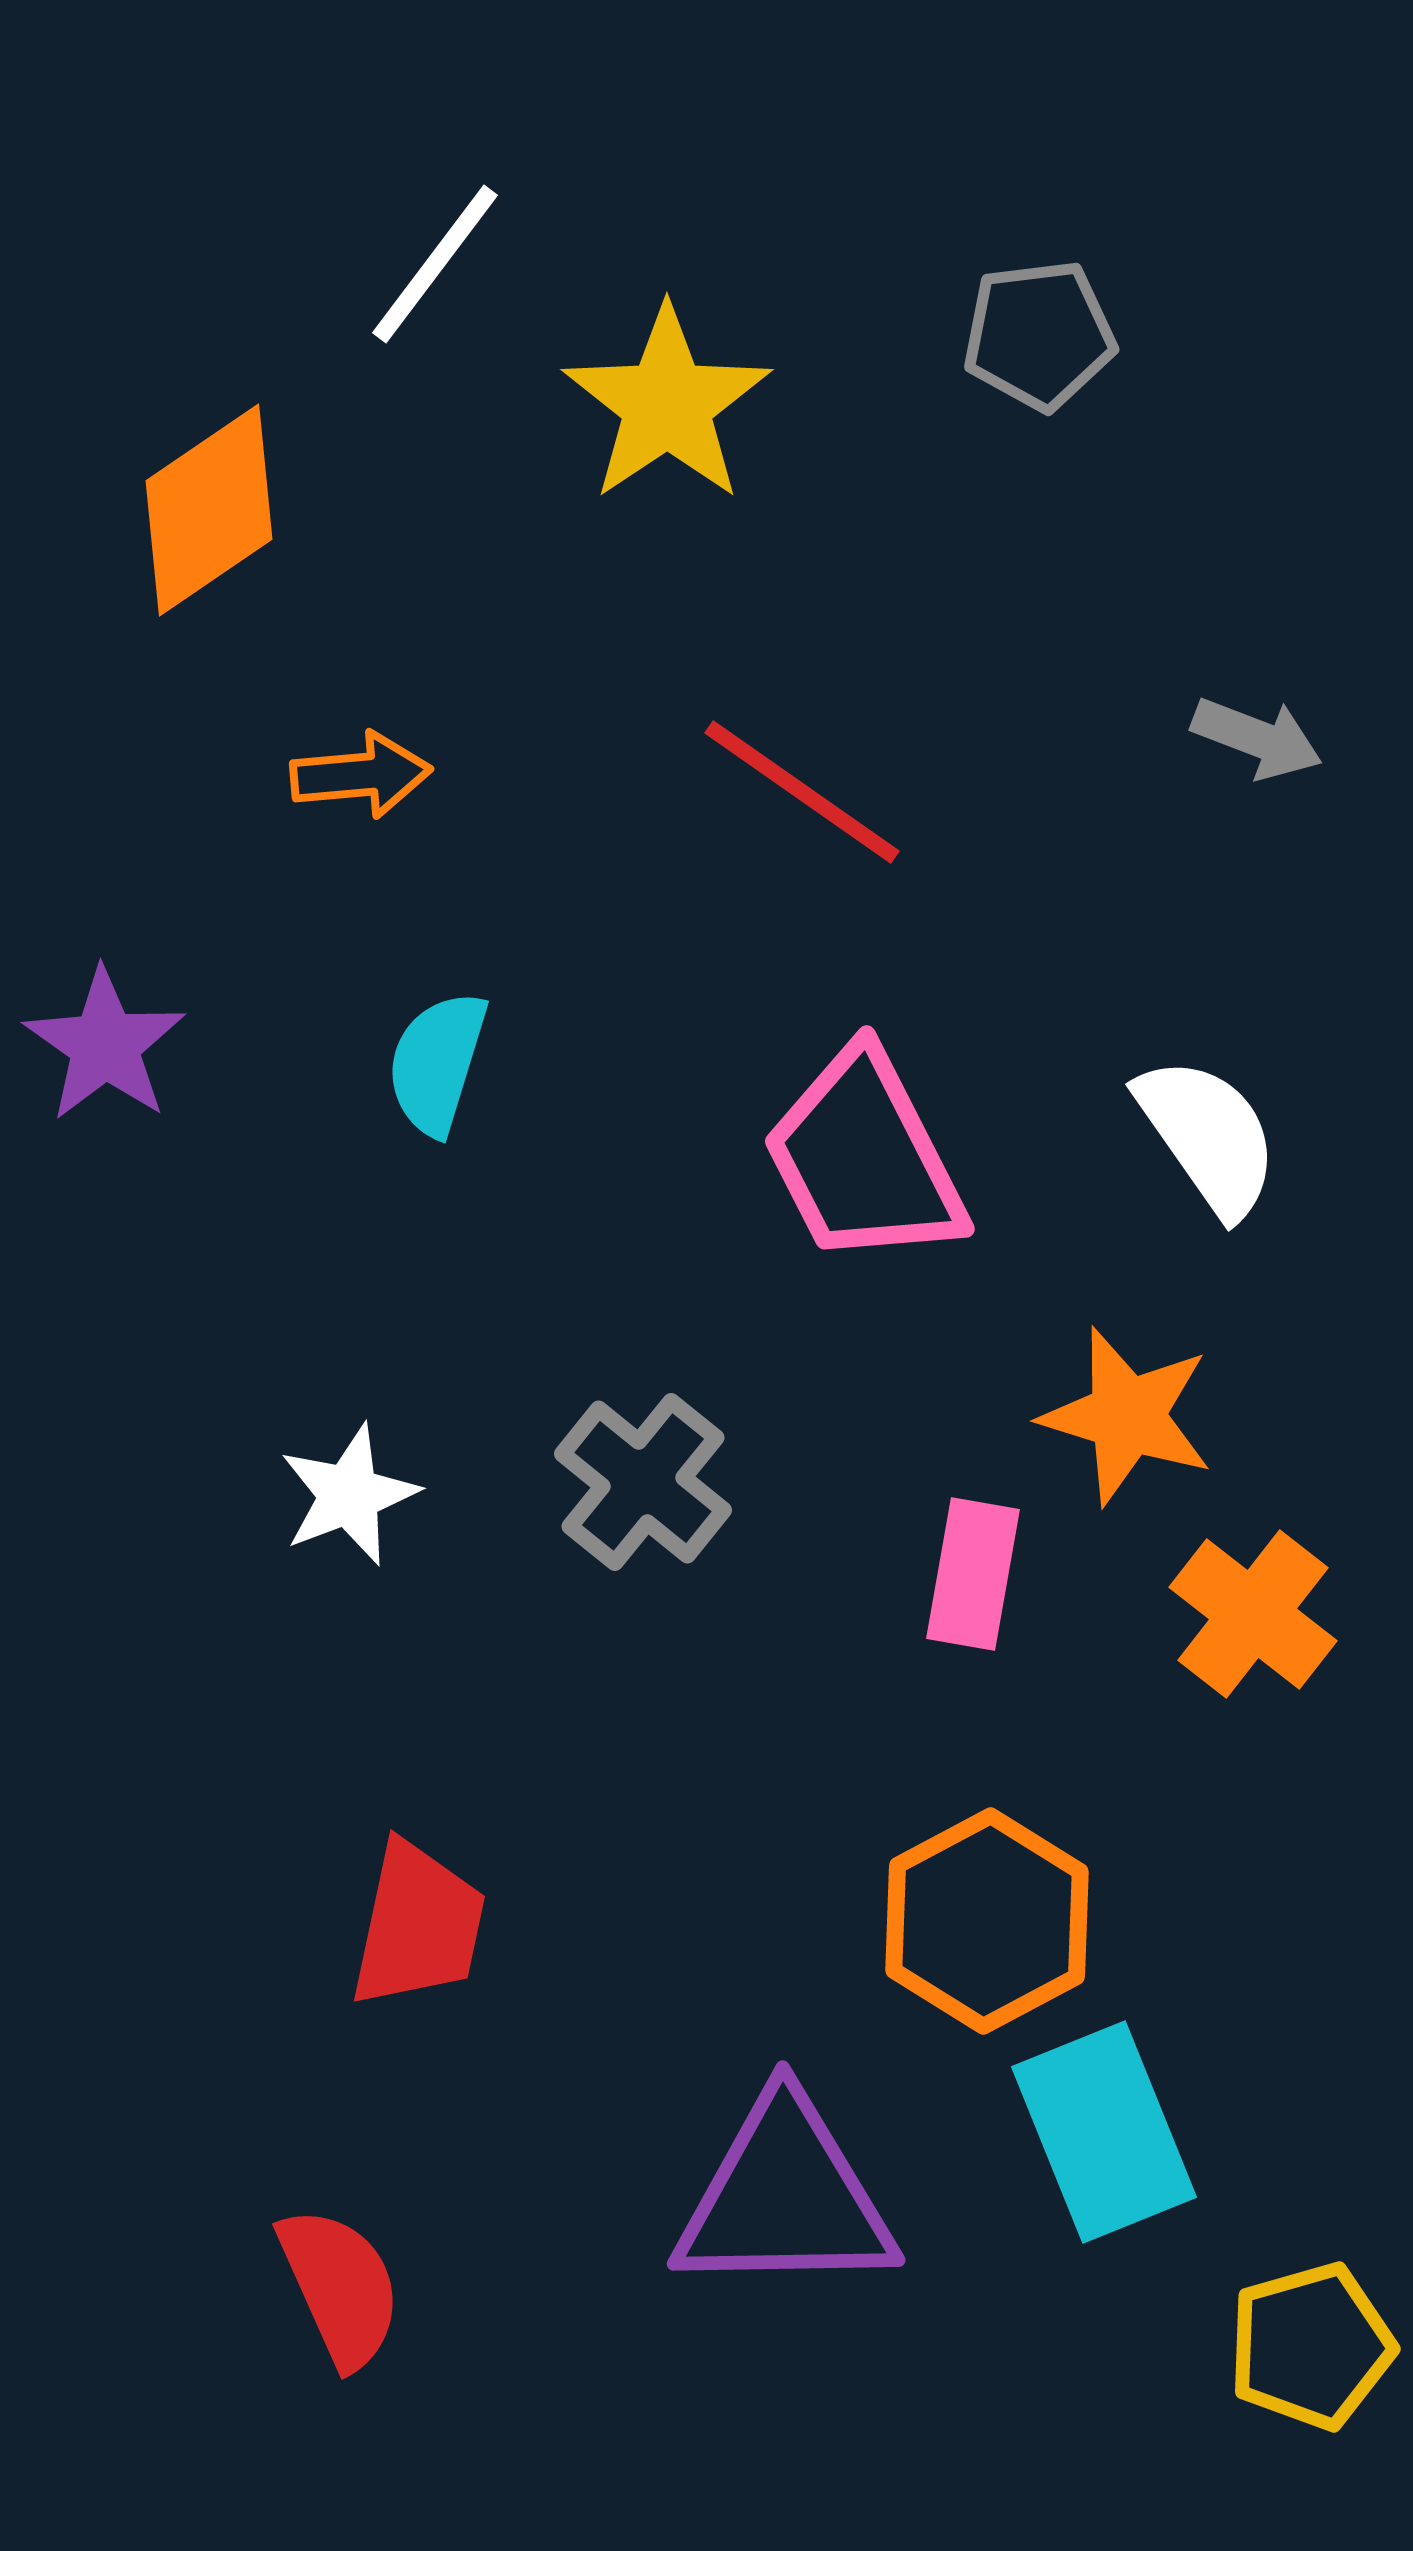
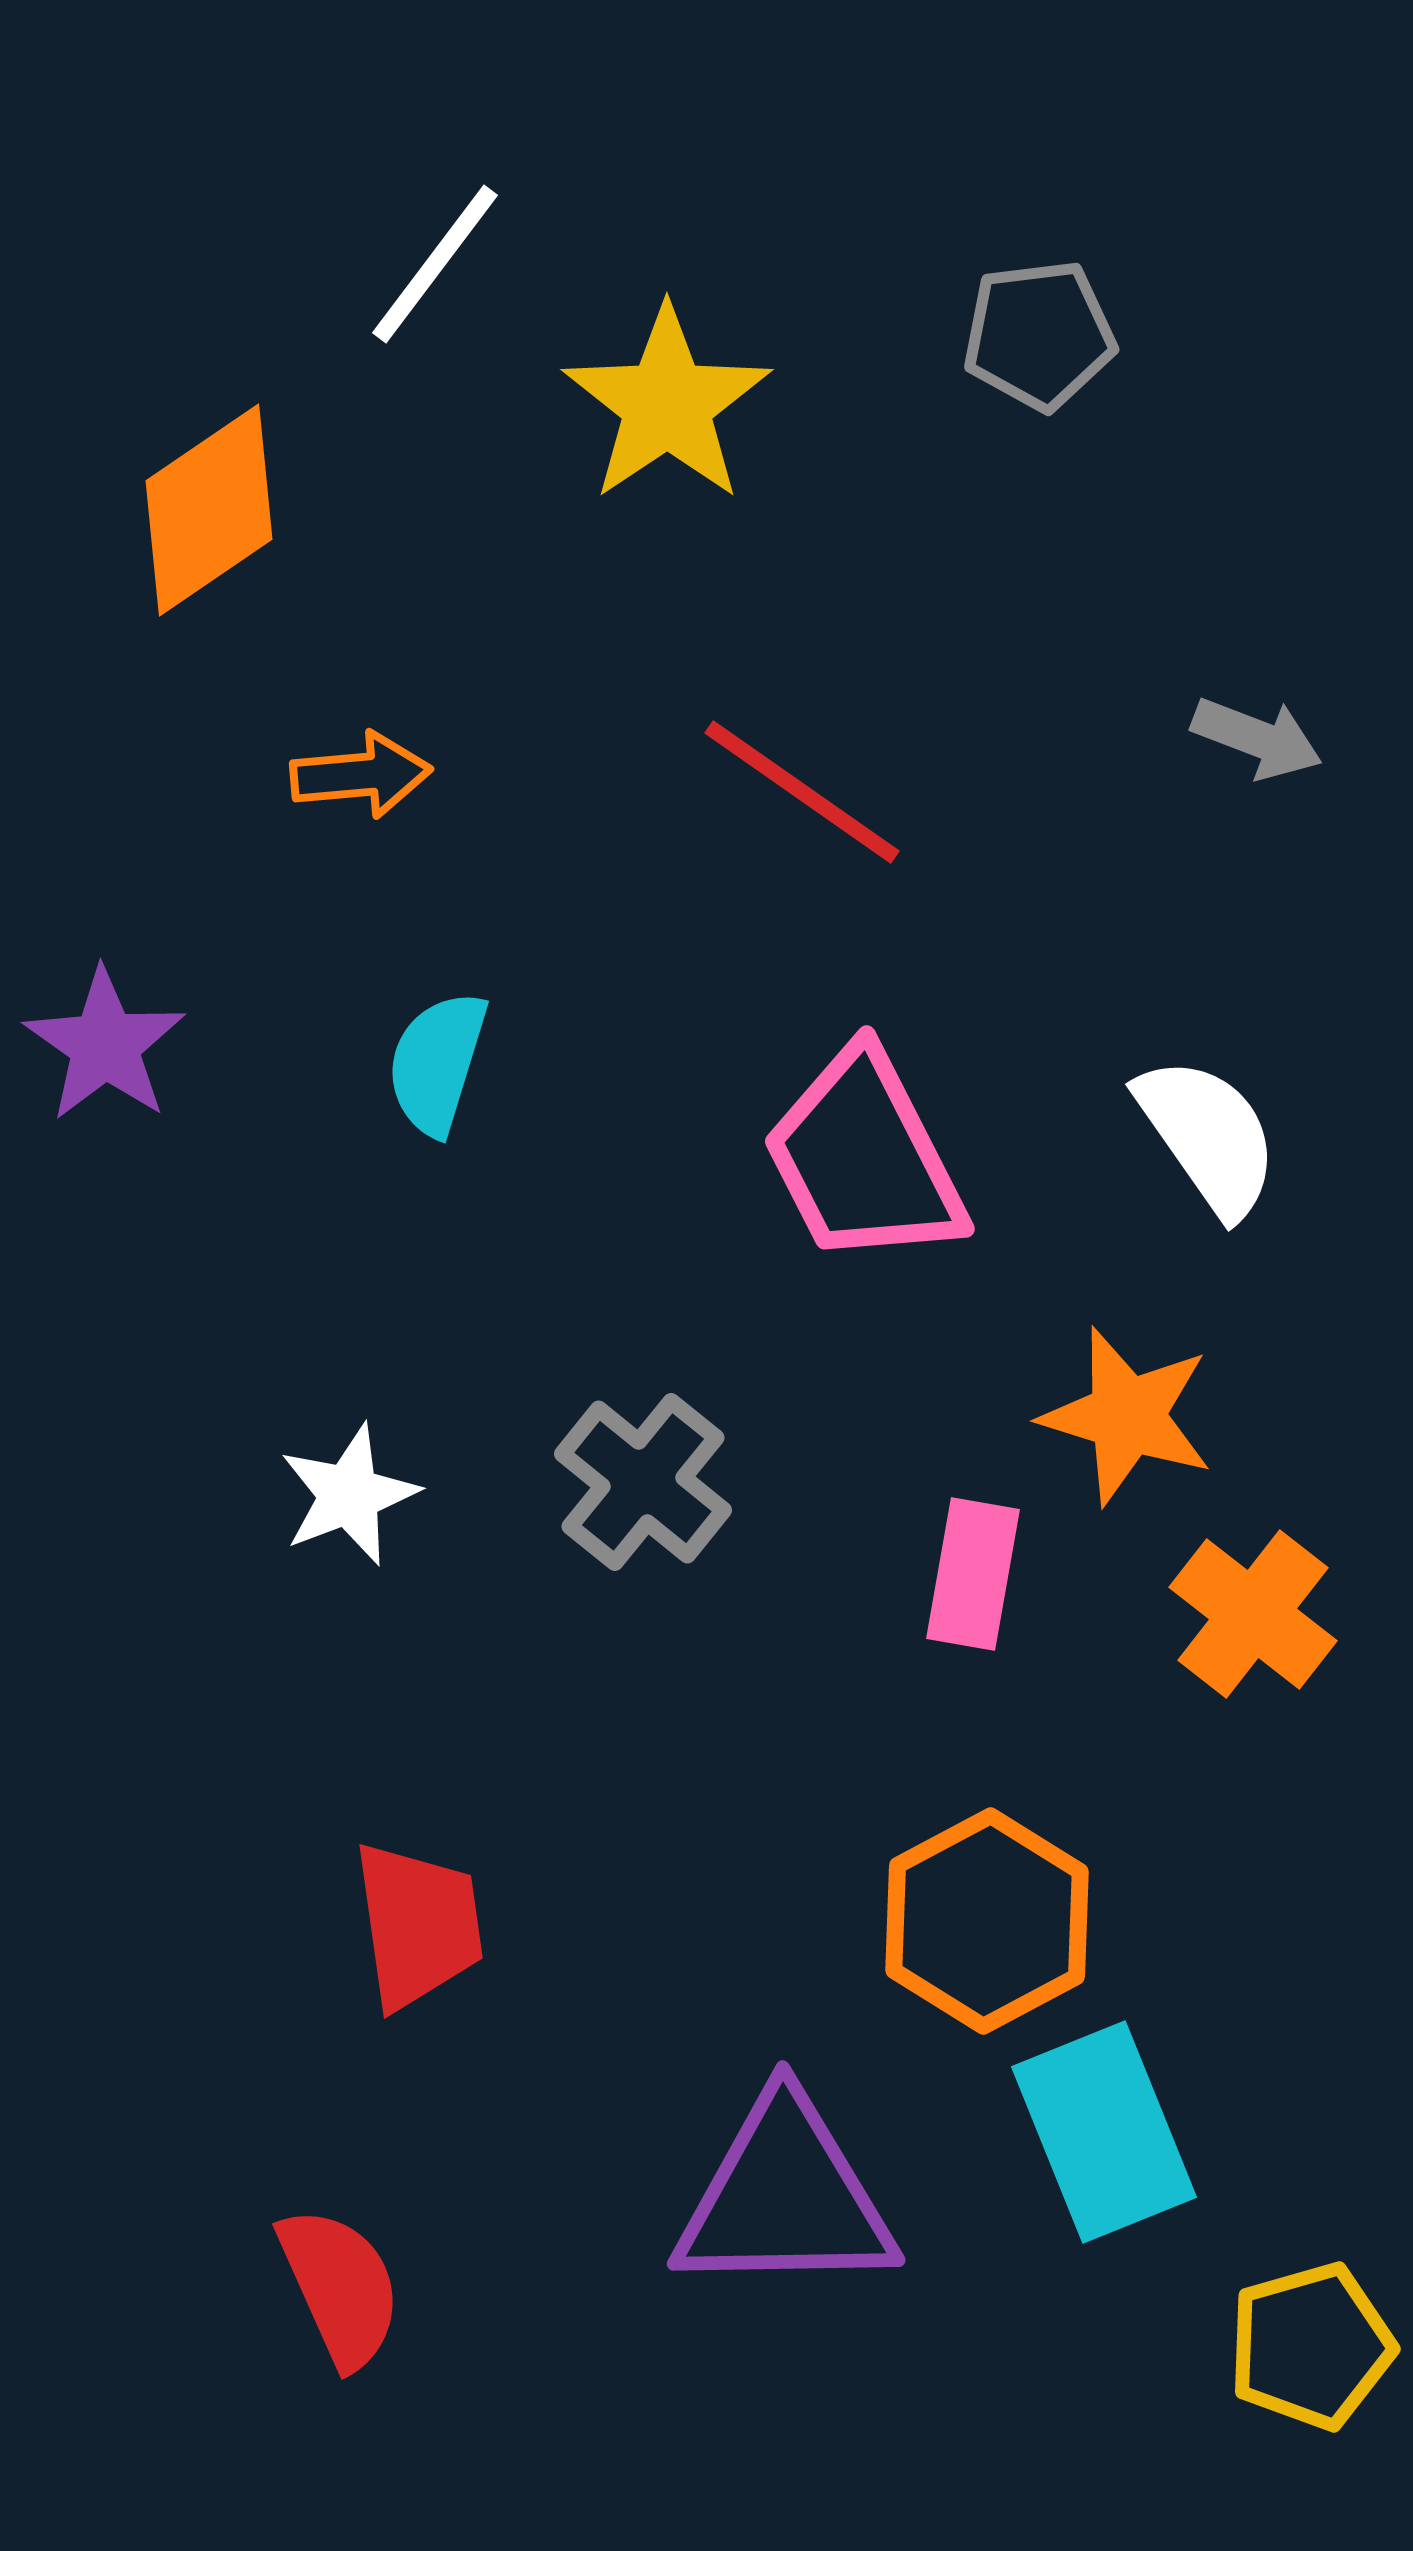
red trapezoid: rotated 20 degrees counterclockwise
